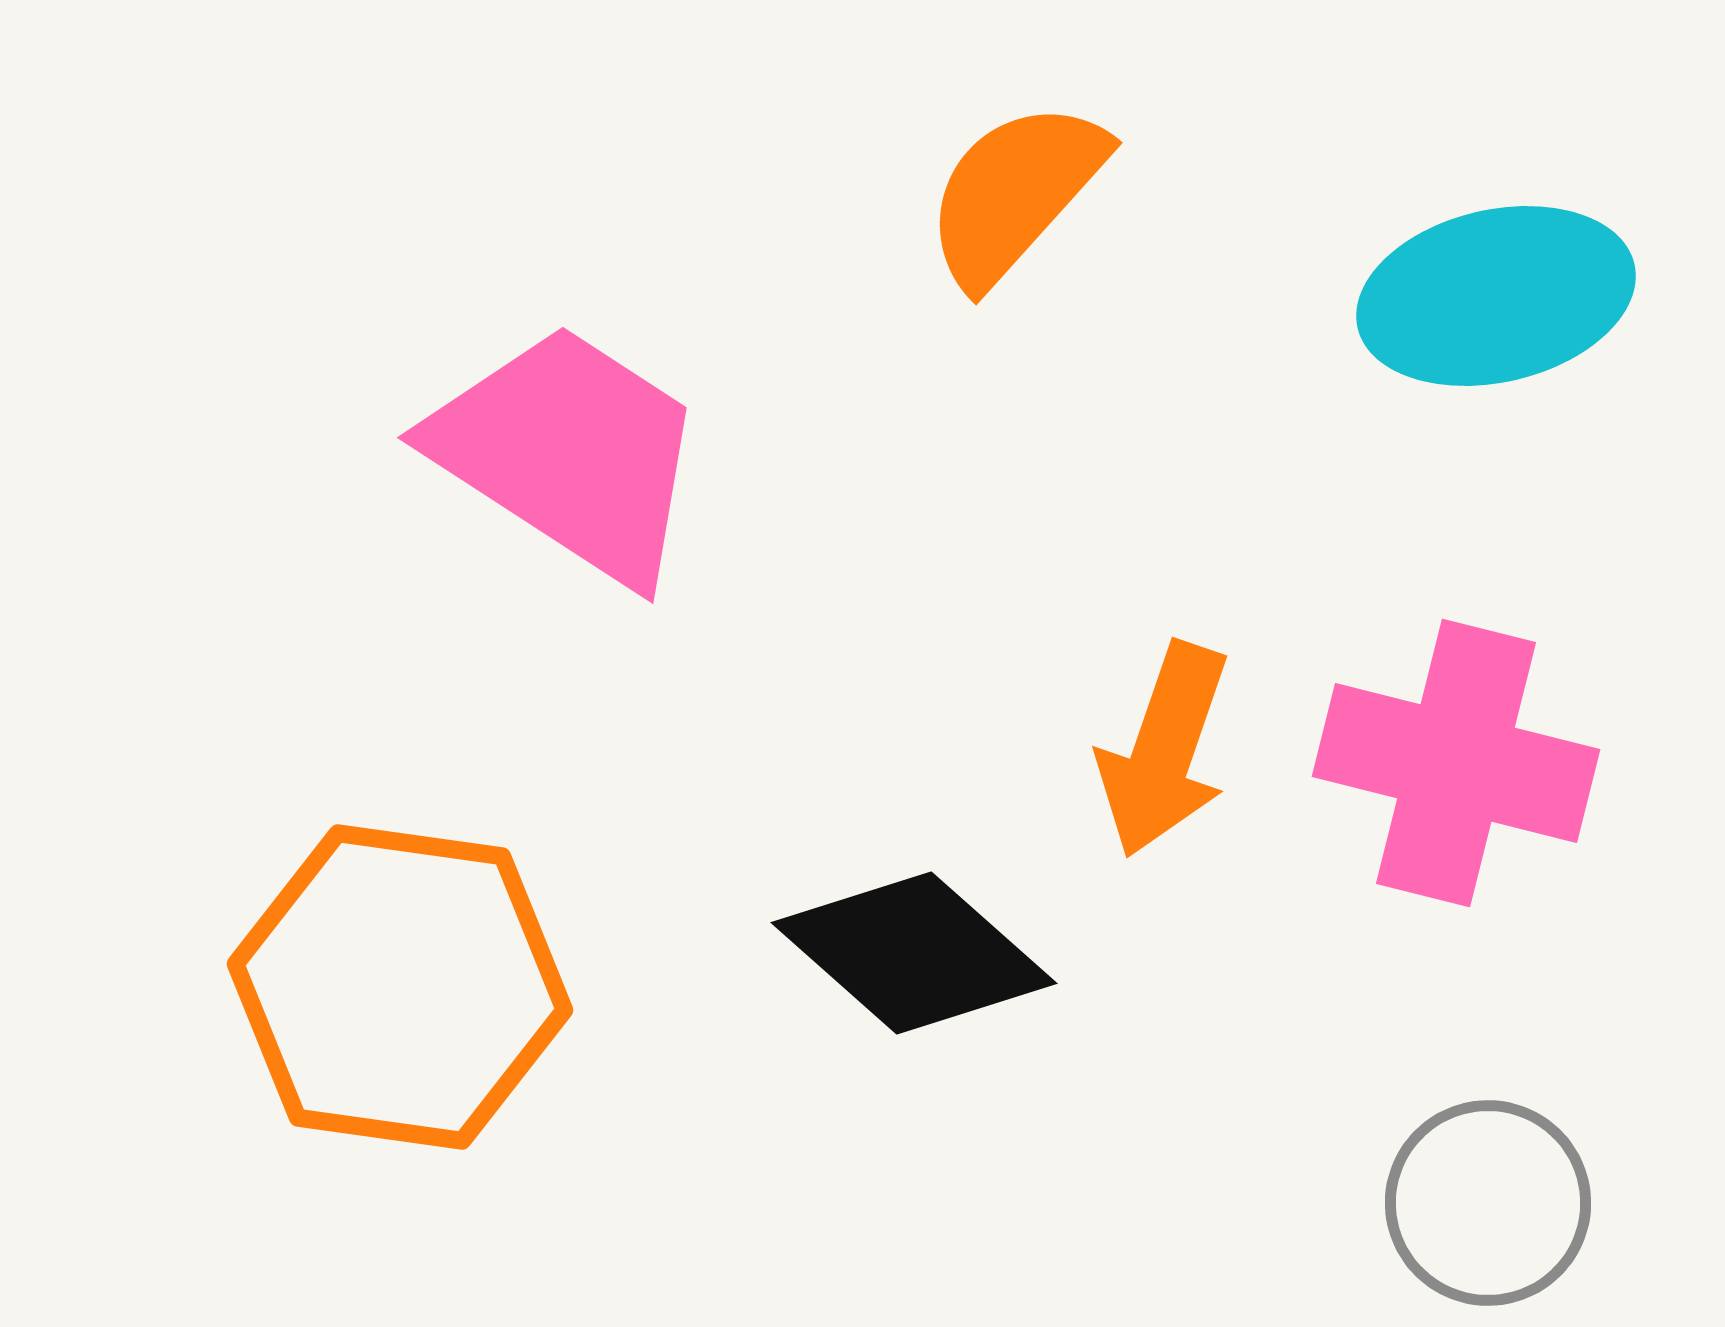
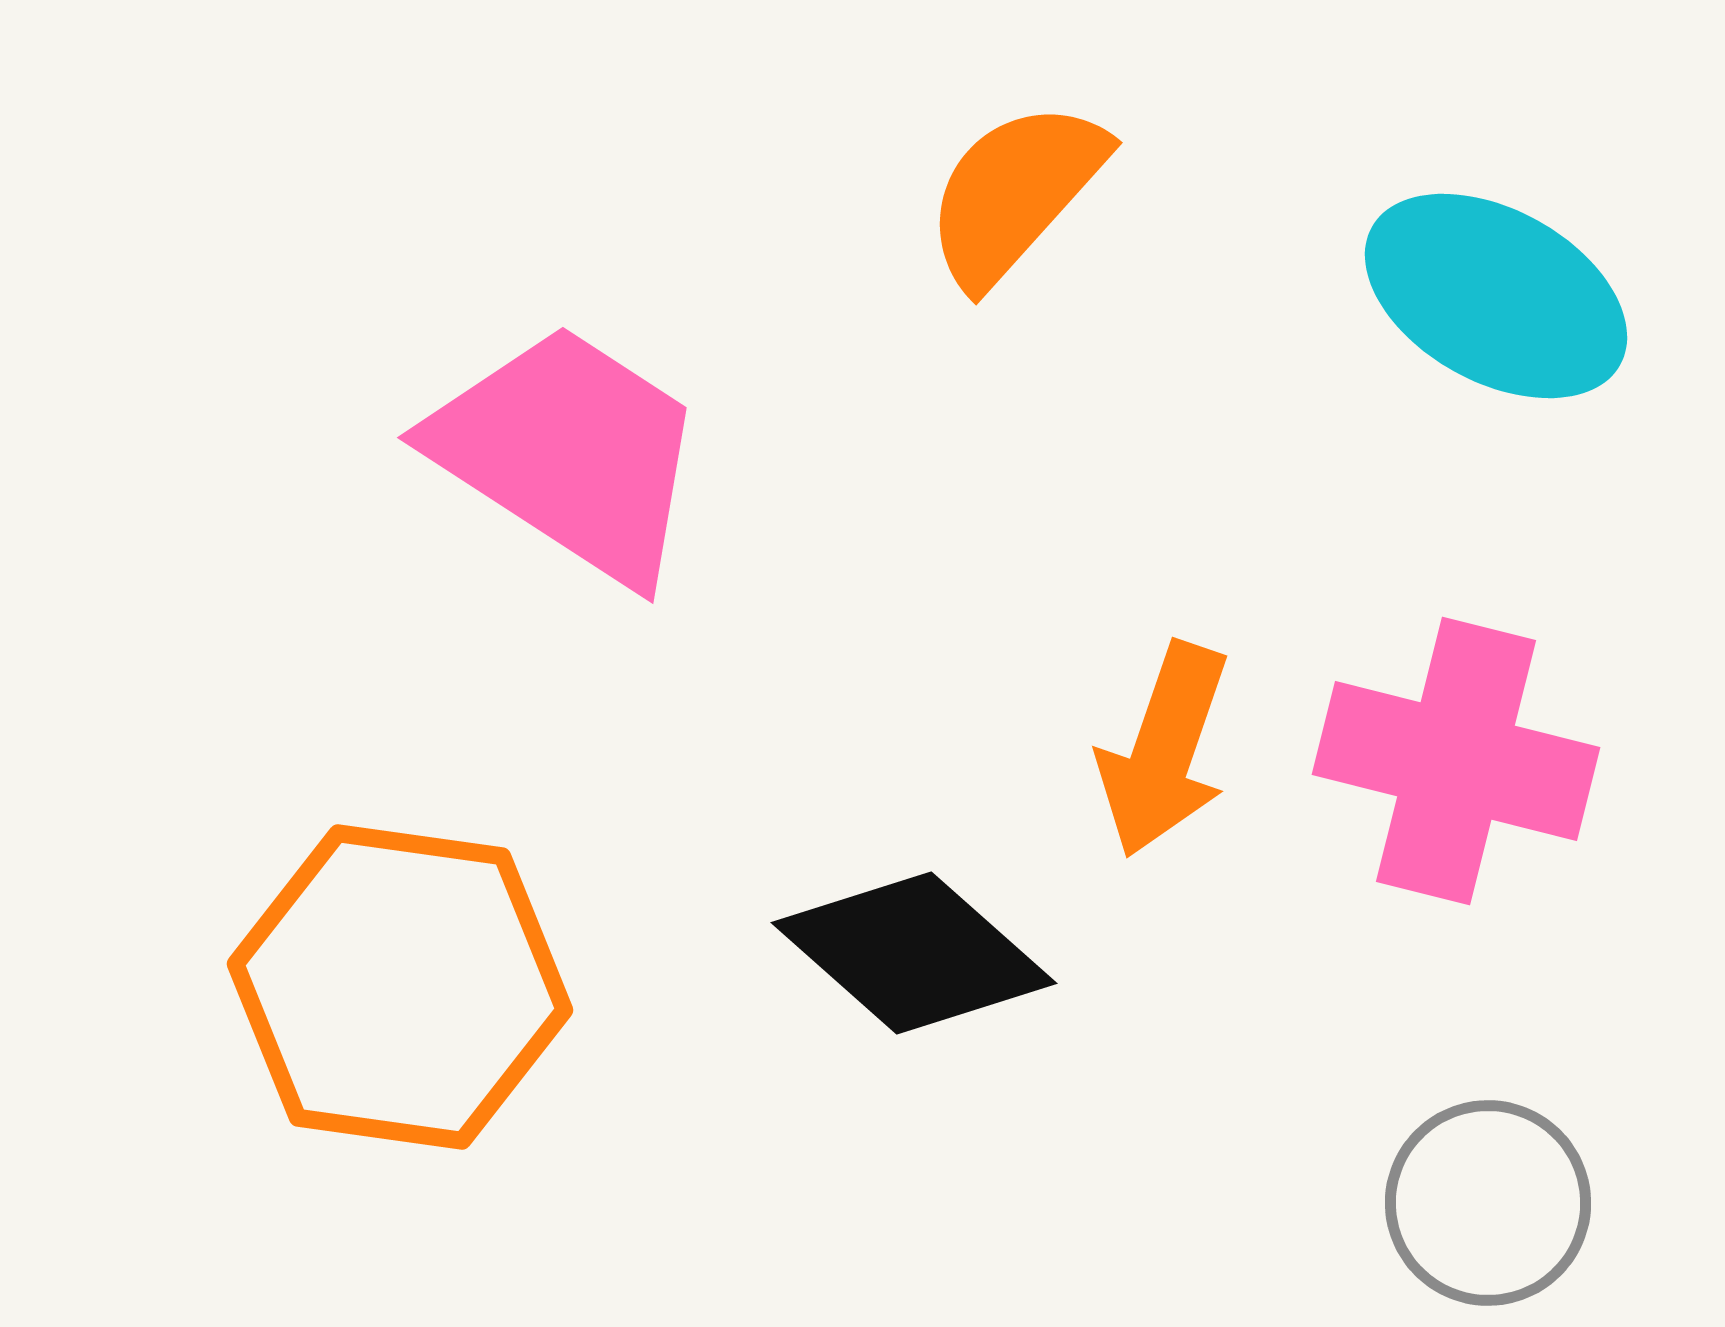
cyan ellipse: rotated 42 degrees clockwise
pink cross: moved 2 px up
